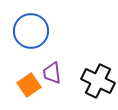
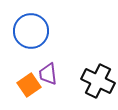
purple trapezoid: moved 4 px left, 1 px down
